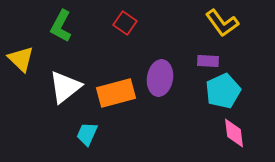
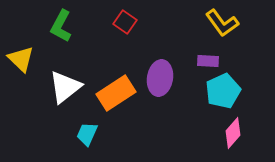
red square: moved 1 px up
orange rectangle: rotated 18 degrees counterclockwise
pink diamond: moved 1 px left; rotated 48 degrees clockwise
